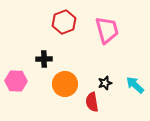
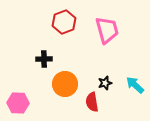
pink hexagon: moved 2 px right, 22 px down
